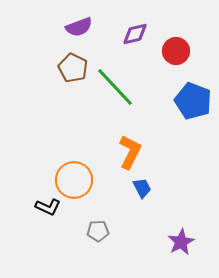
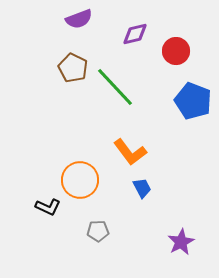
purple semicircle: moved 8 px up
orange L-shape: rotated 116 degrees clockwise
orange circle: moved 6 px right
